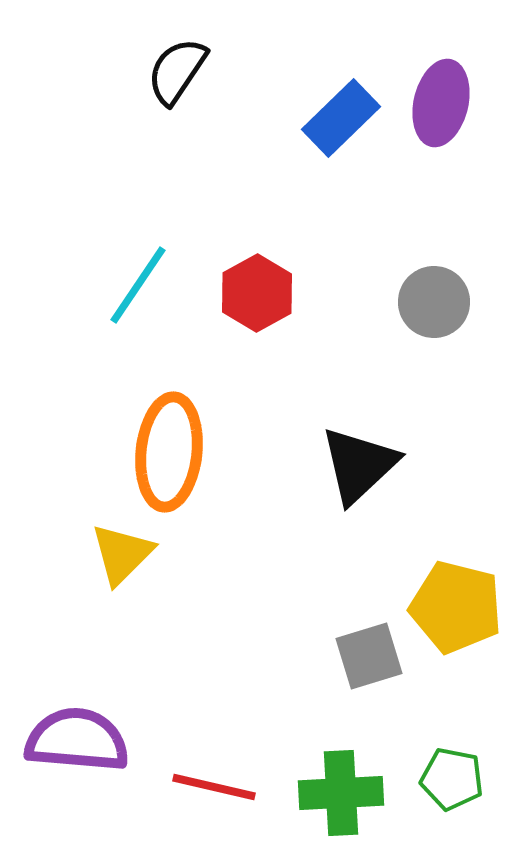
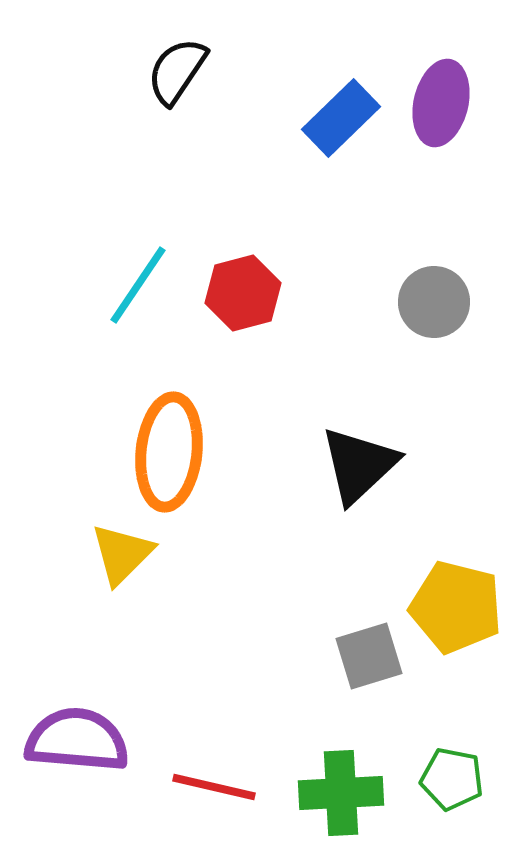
red hexagon: moved 14 px left; rotated 14 degrees clockwise
